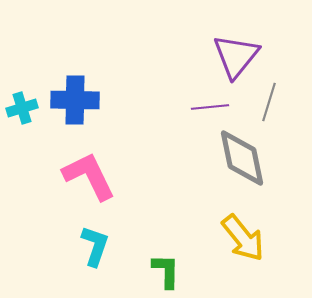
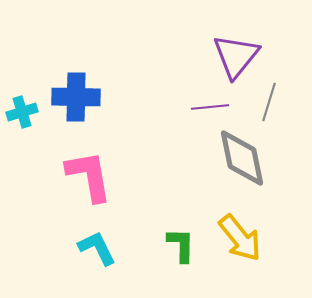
blue cross: moved 1 px right, 3 px up
cyan cross: moved 4 px down
pink L-shape: rotated 16 degrees clockwise
yellow arrow: moved 3 px left
cyan L-shape: moved 2 px right, 2 px down; rotated 45 degrees counterclockwise
green L-shape: moved 15 px right, 26 px up
